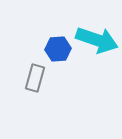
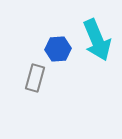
cyan arrow: rotated 48 degrees clockwise
